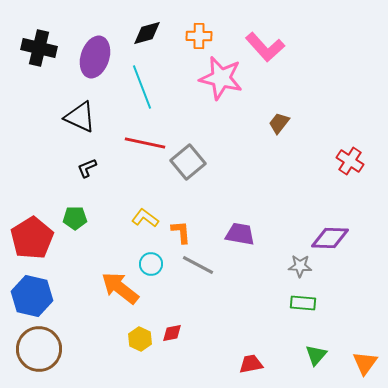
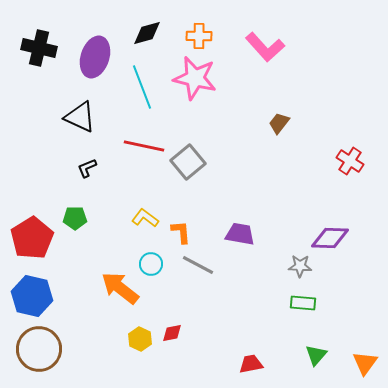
pink star: moved 26 px left
red line: moved 1 px left, 3 px down
